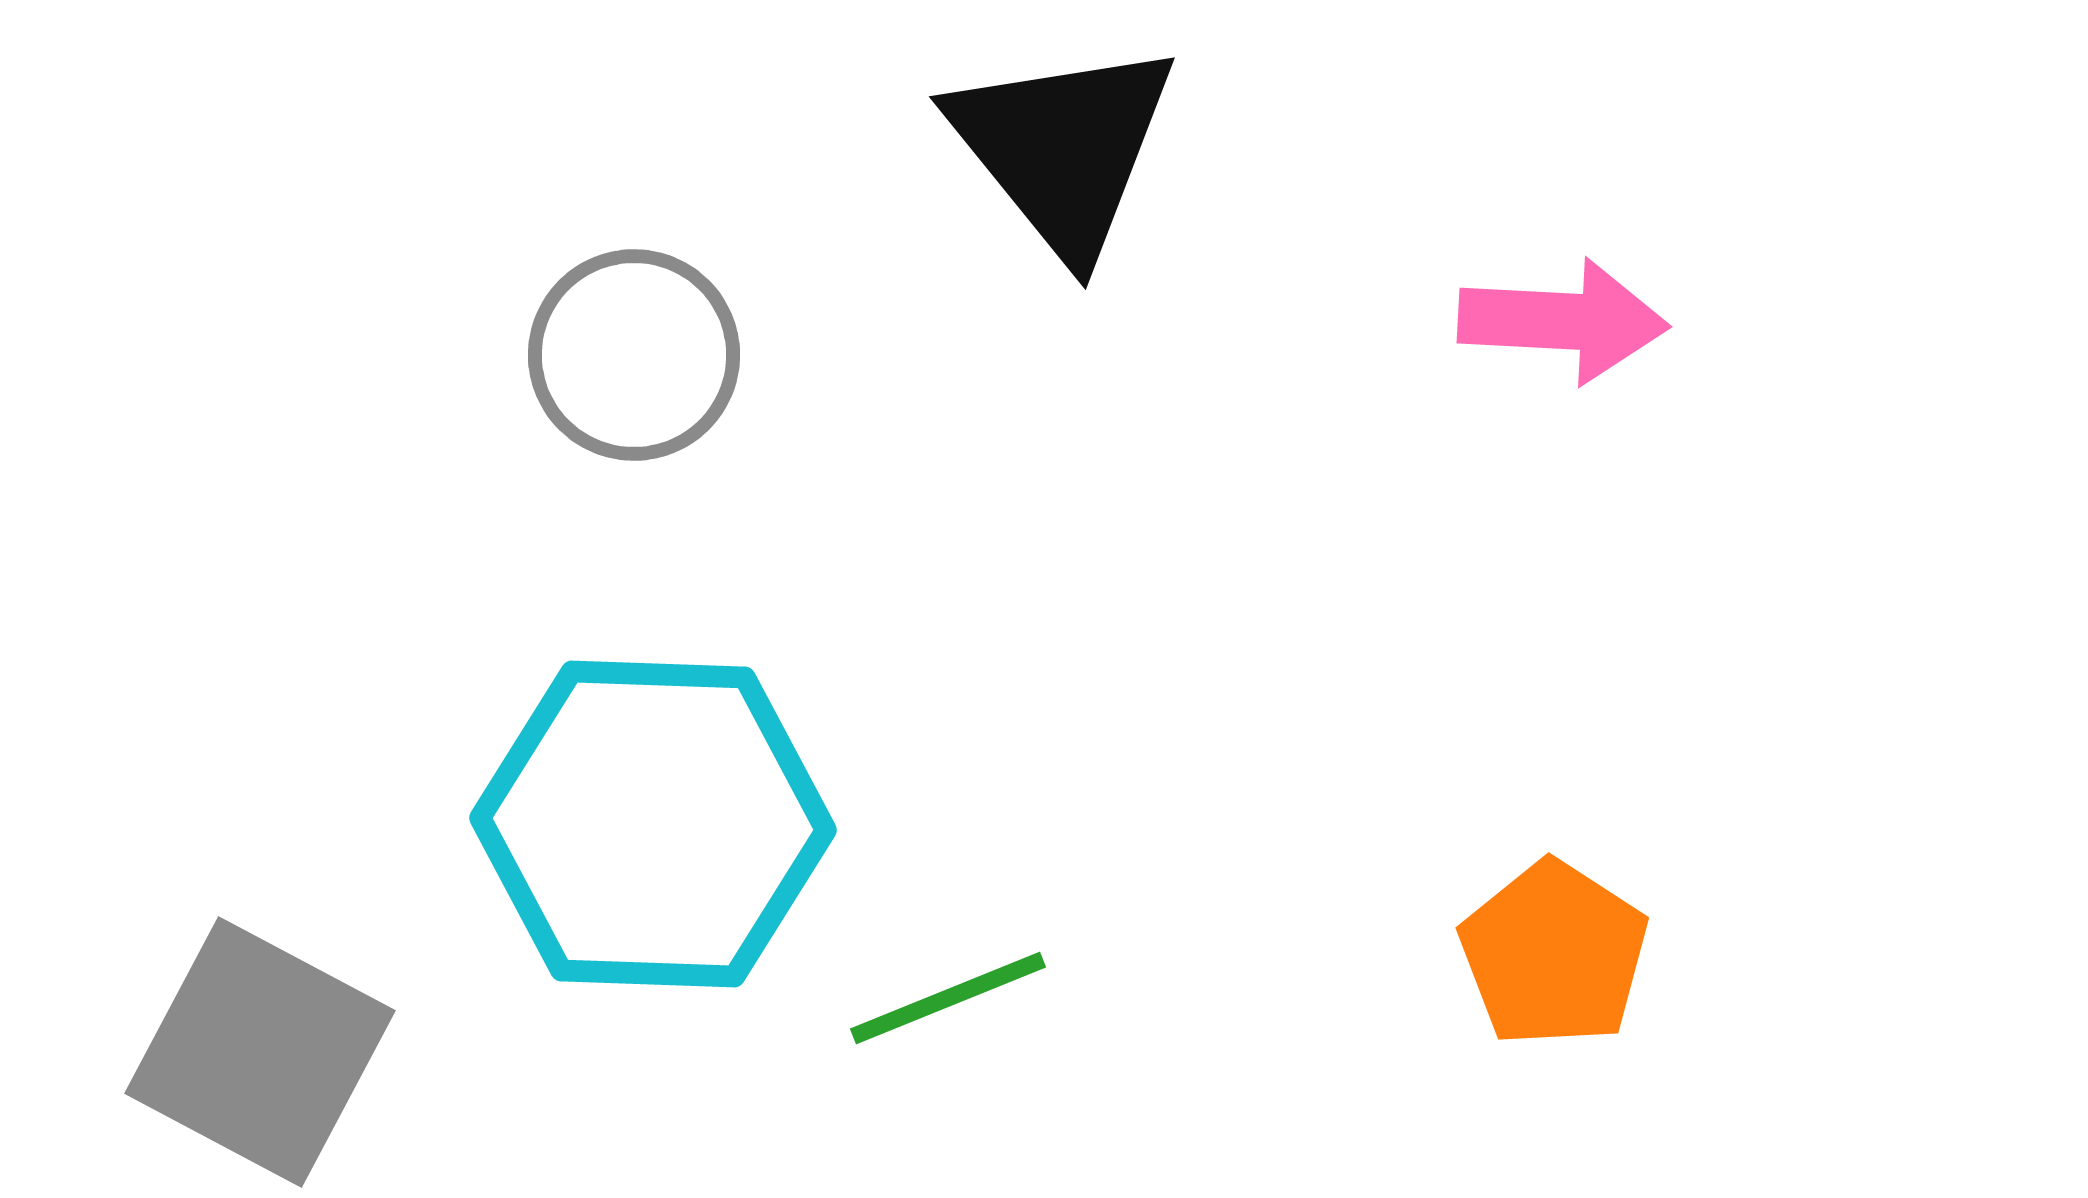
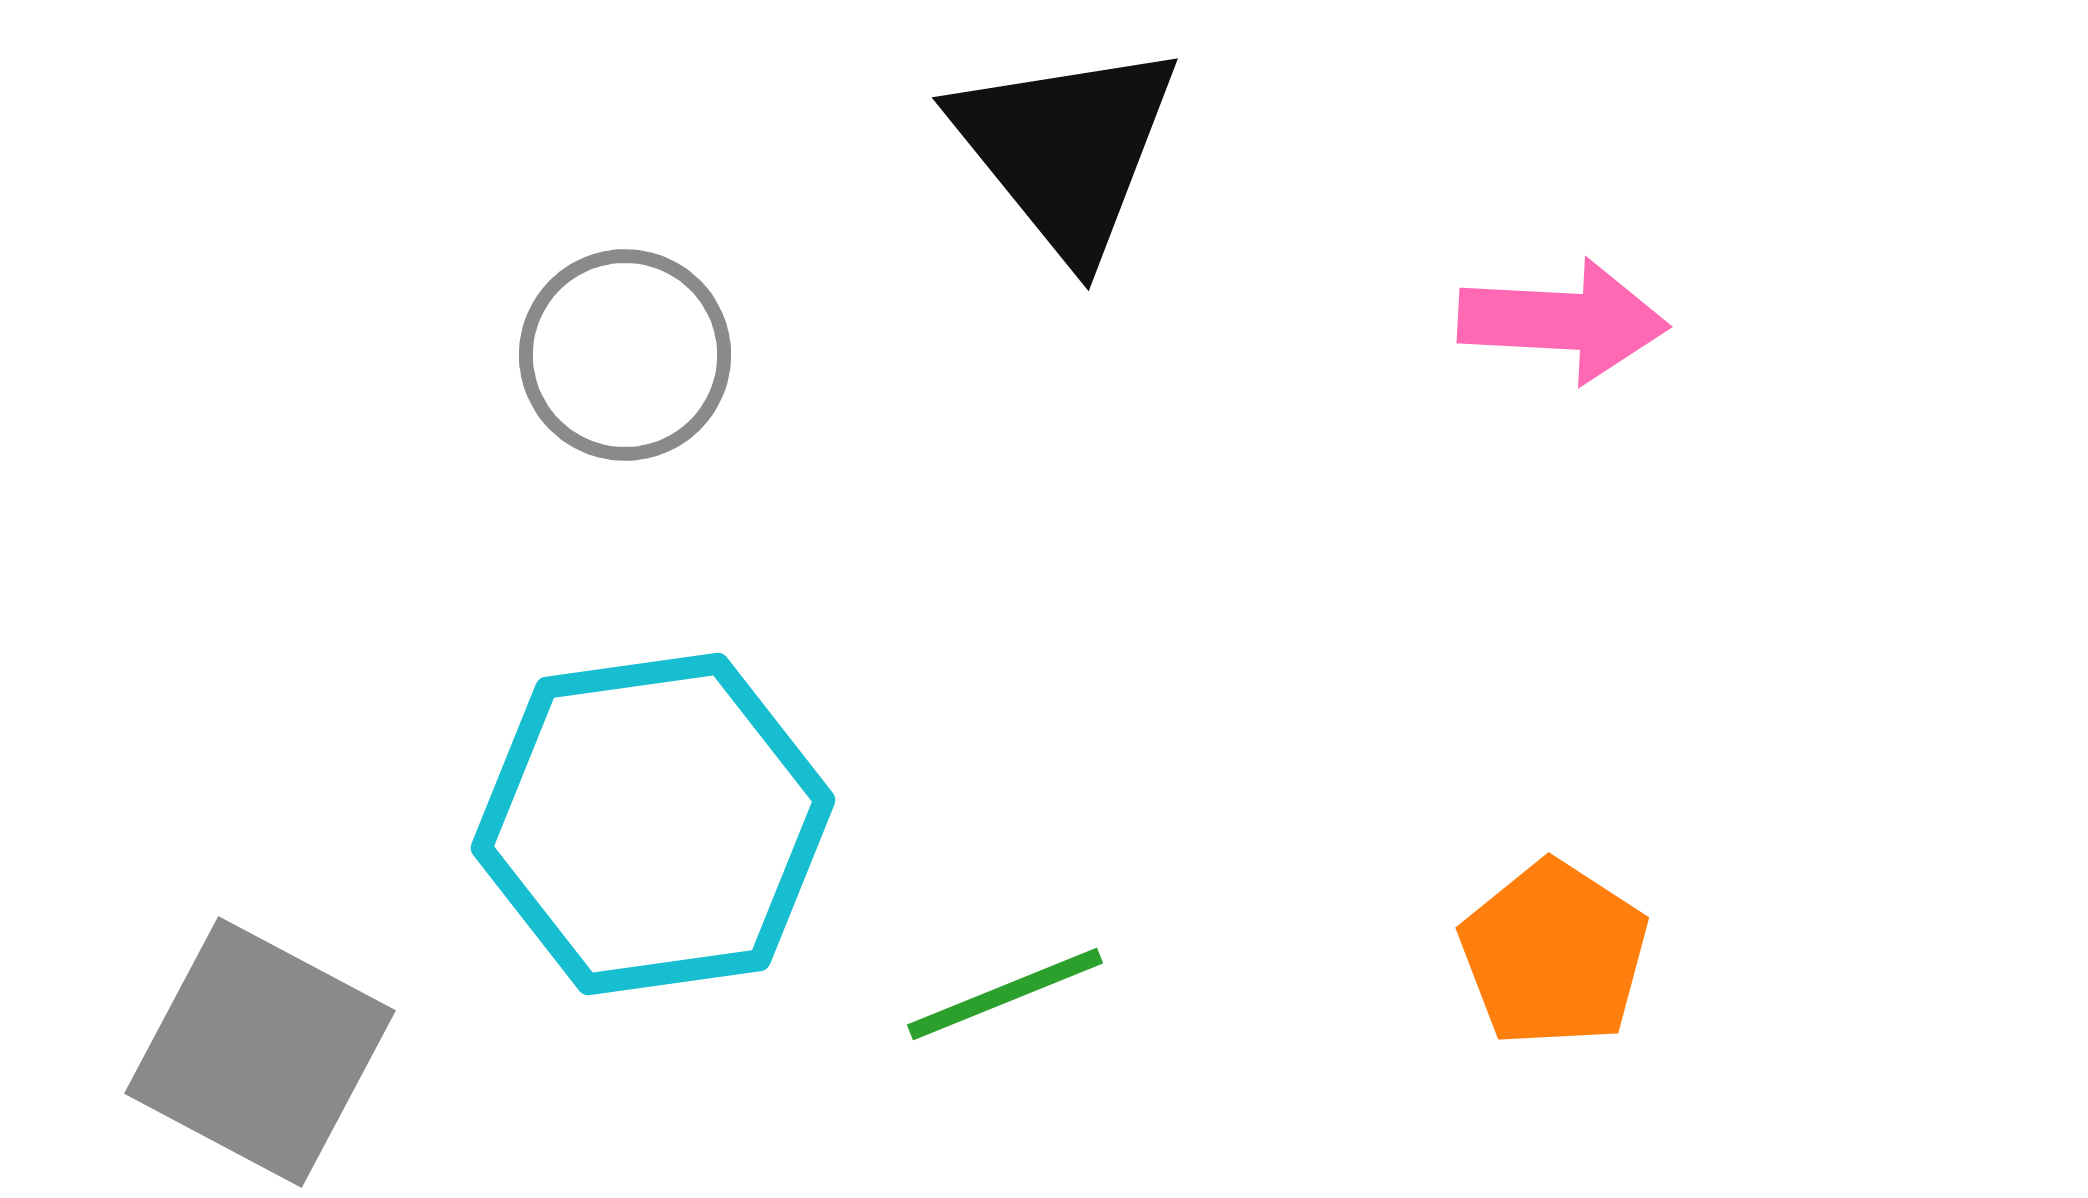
black triangle: moved 3 px right, 1 px down
gray circle: moved 9 px left
cyan hexagon: rotated 10 degrees counterclockwise
green line: moved 57 px right, 4 px up
